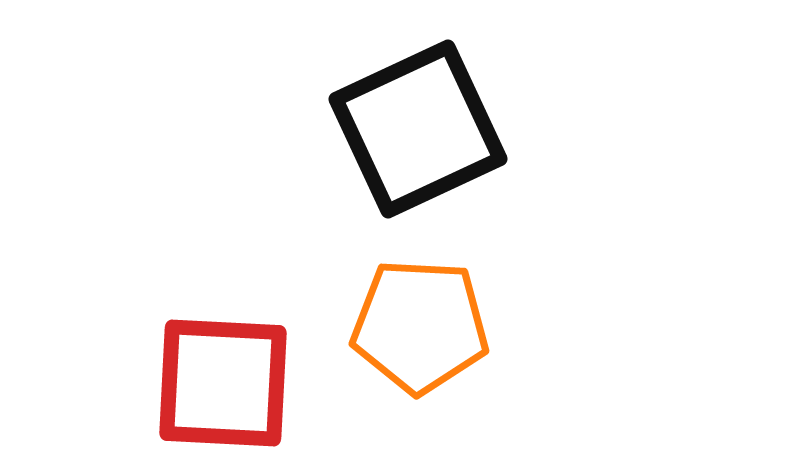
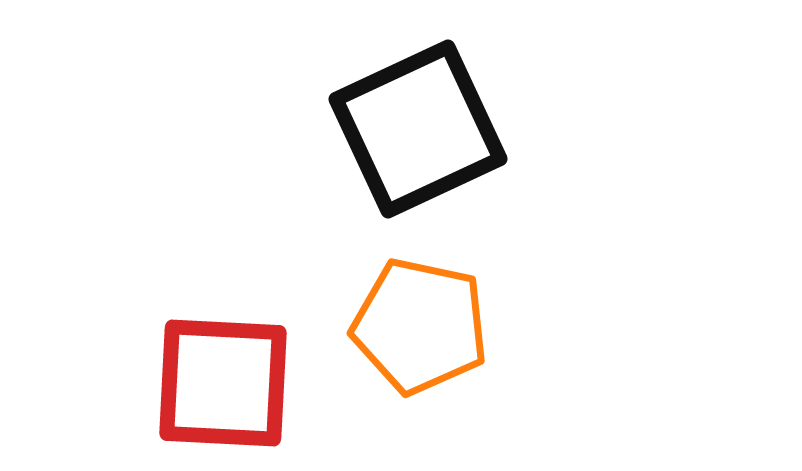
orange pentagon: rotated 9 degrees clockwise
